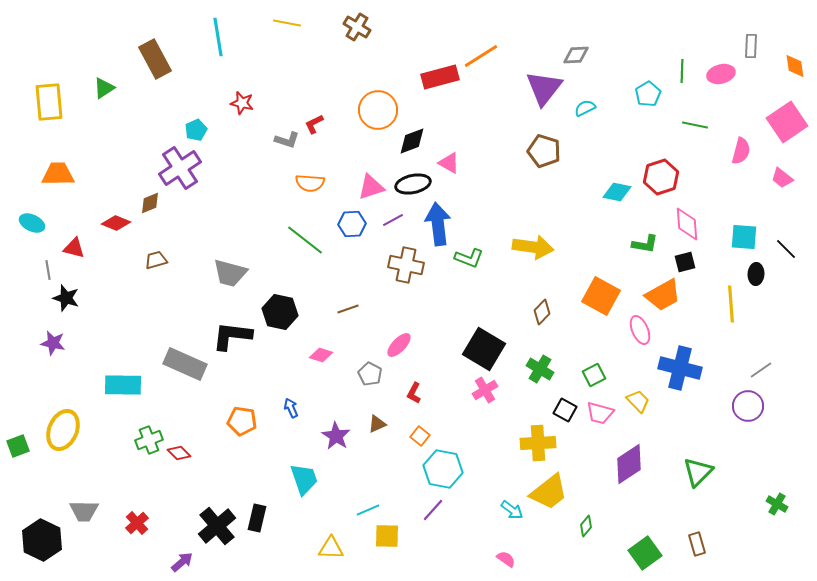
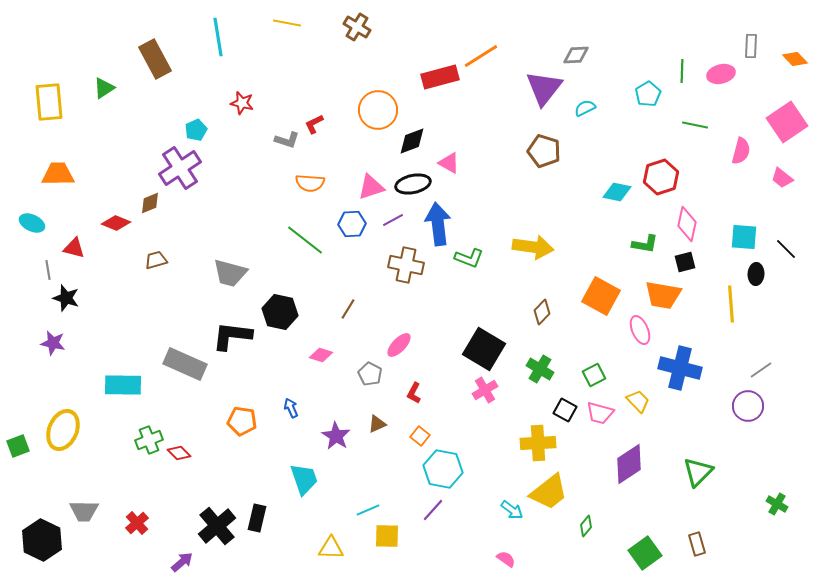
orange diamond at (795, 66): moved 7 px up; rotated 35 degrees counterclockwise
pink diamond at (687, 224): rotated 16 degrees clockwise
orange trapezoid at (663, 295): rotated 39 degrees clockwise
brown line at (348, 309): rotated 40 degrees counterclockwise
